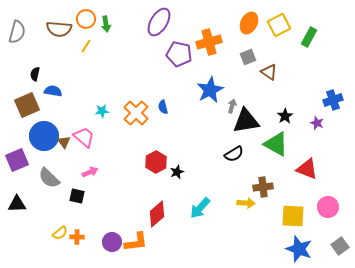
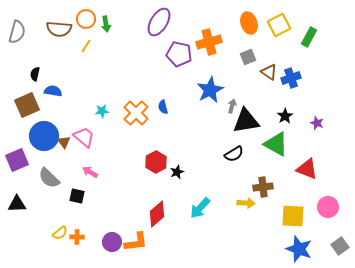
orange ellipse at (249, 23): rotated 45 degrees counterclockwise
blue cross at (333, 100): moved 42 px left, 22 px up
pink arrow at (90, 172): rotated 126 degrees counterclockwise
